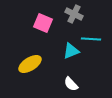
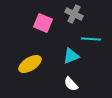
cyan triangle: moved 5 px down
